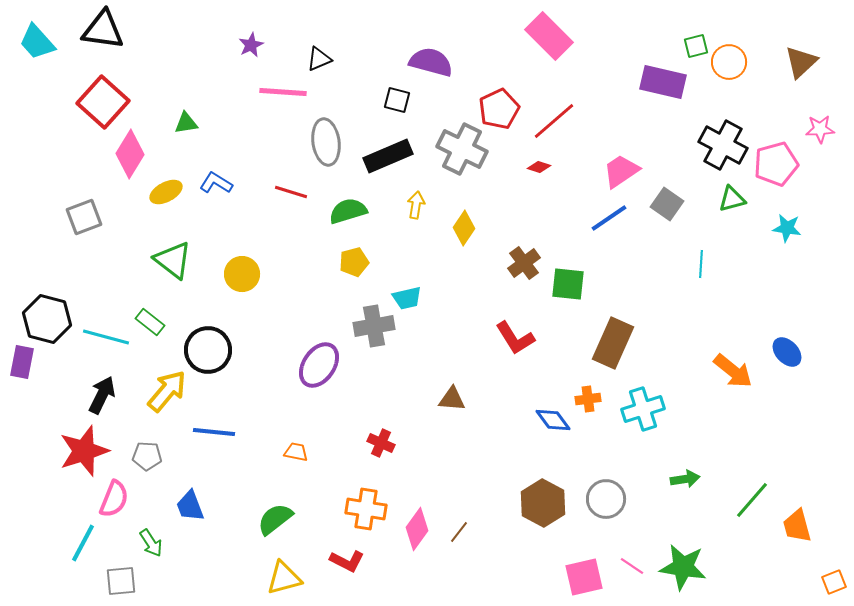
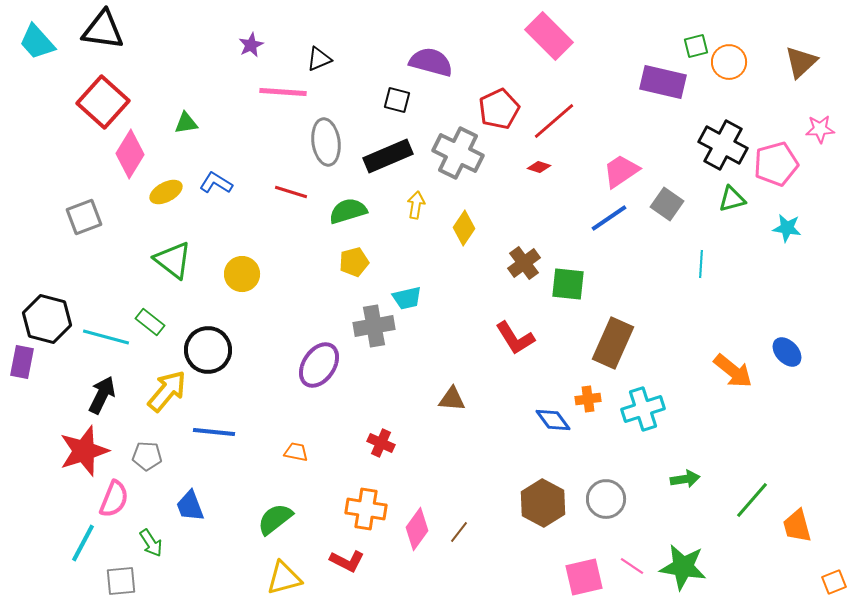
gray cross at (462, 149): moved 4 px left, 4 px down
